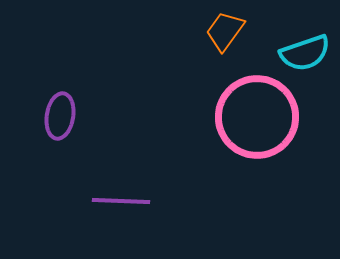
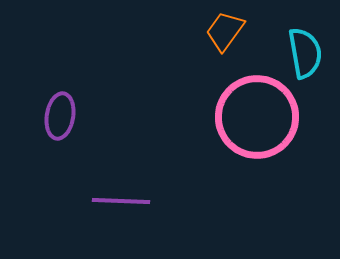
cyan semicircle: rotated 81 degrees counterclockwise
